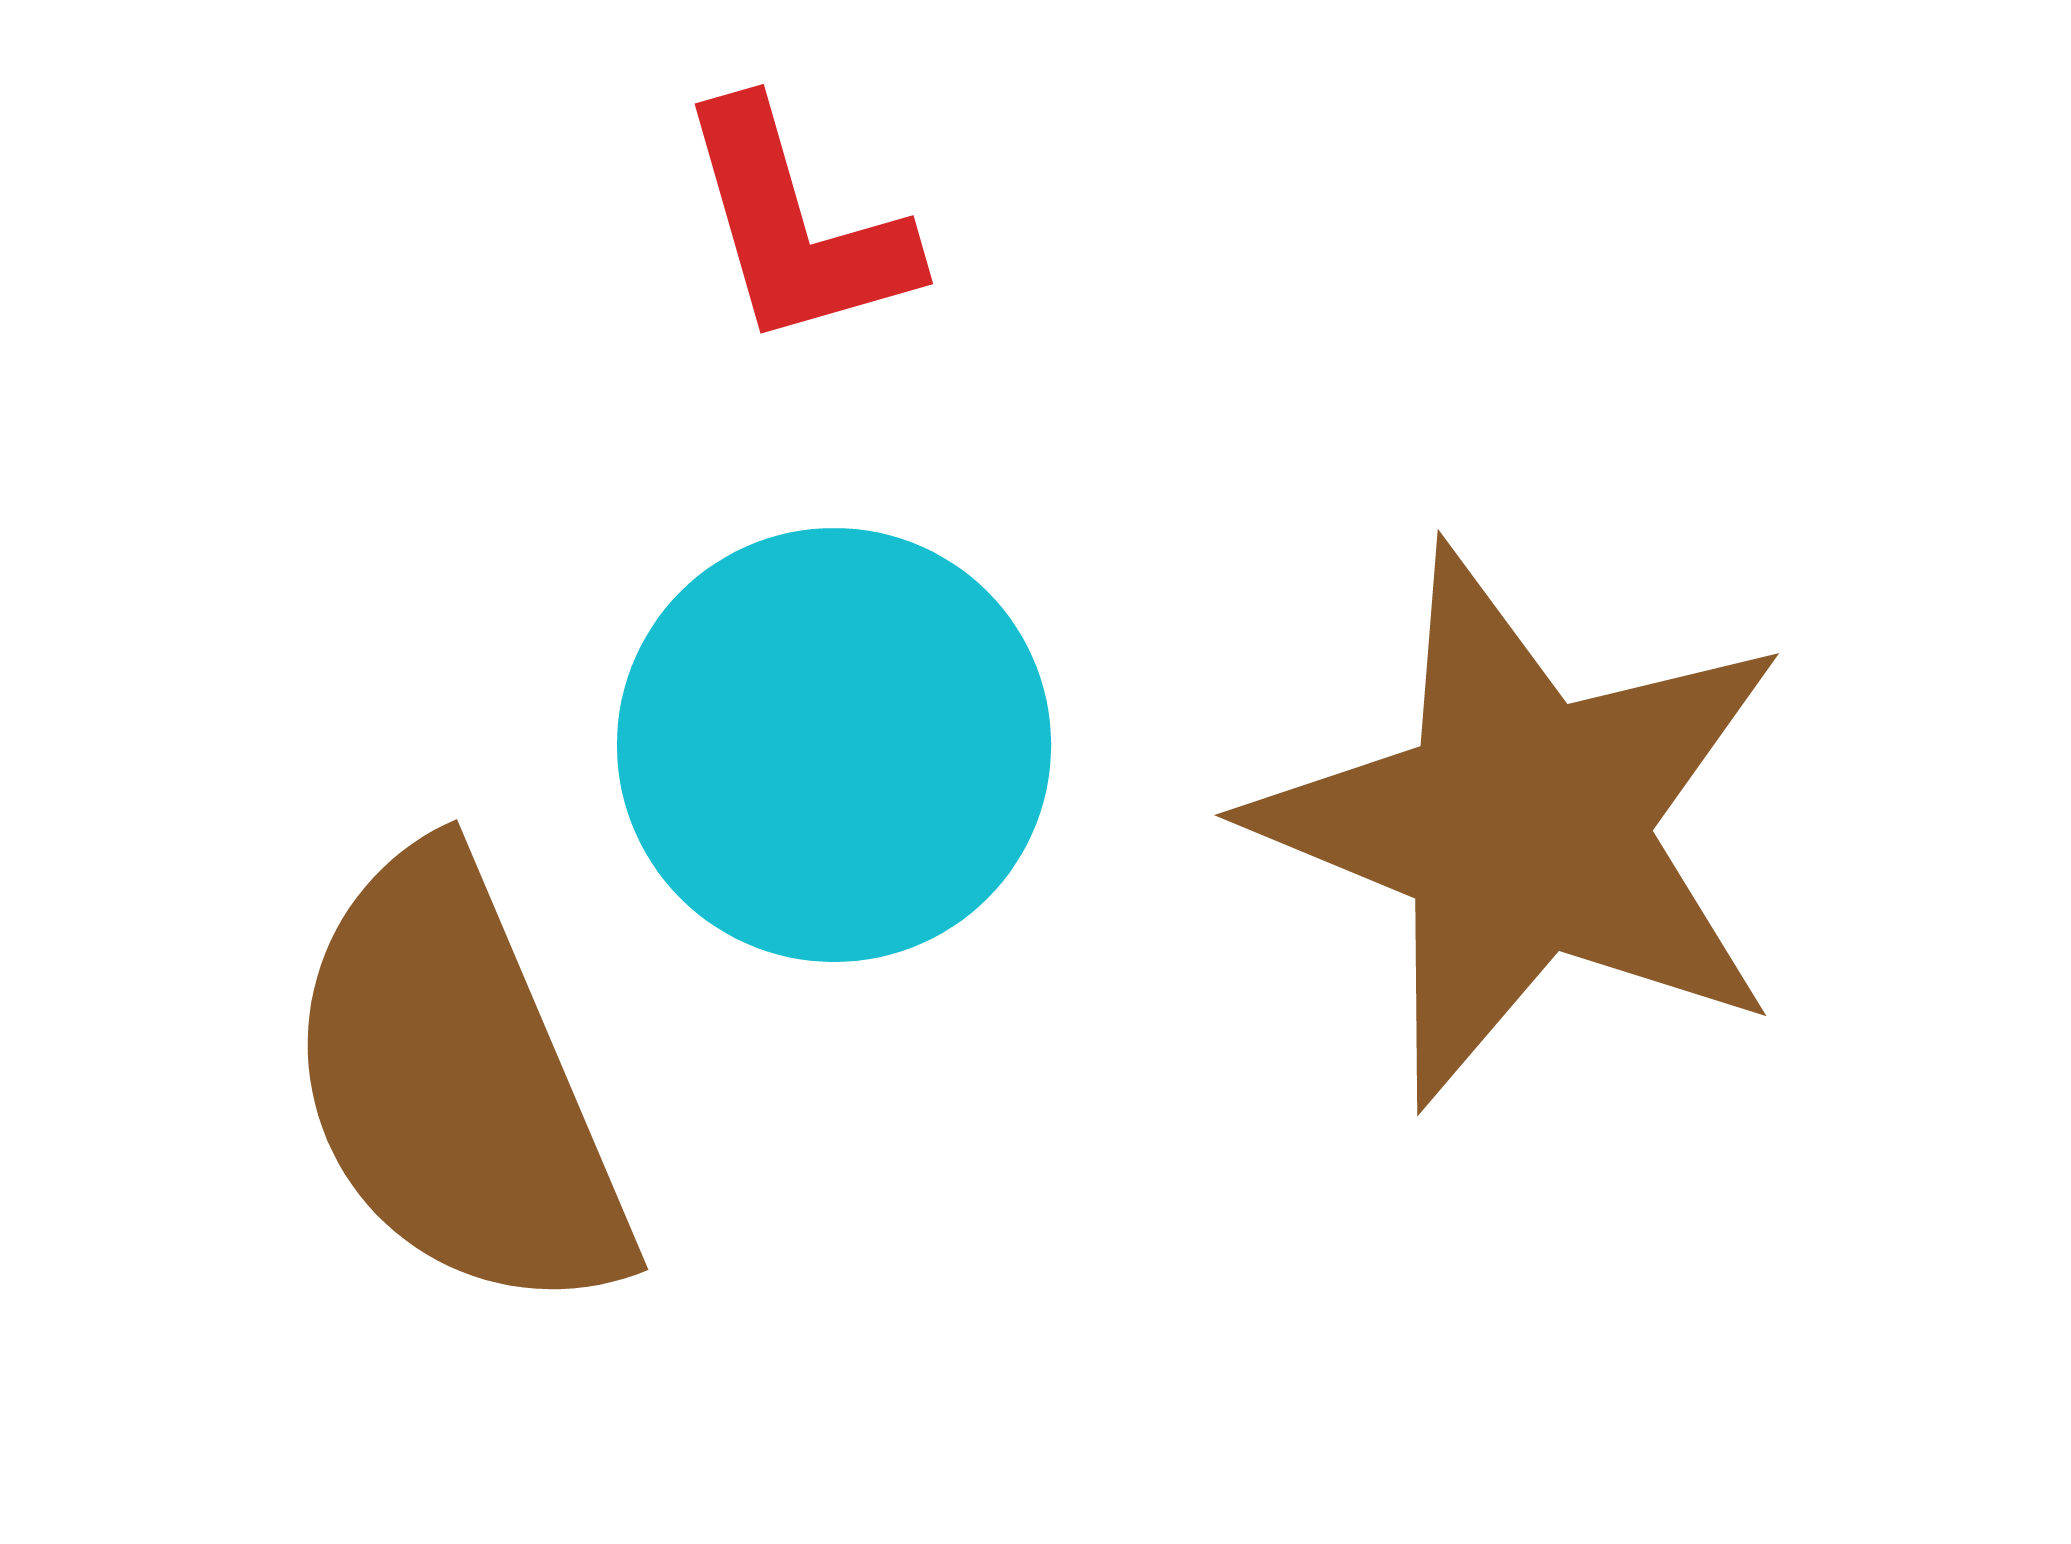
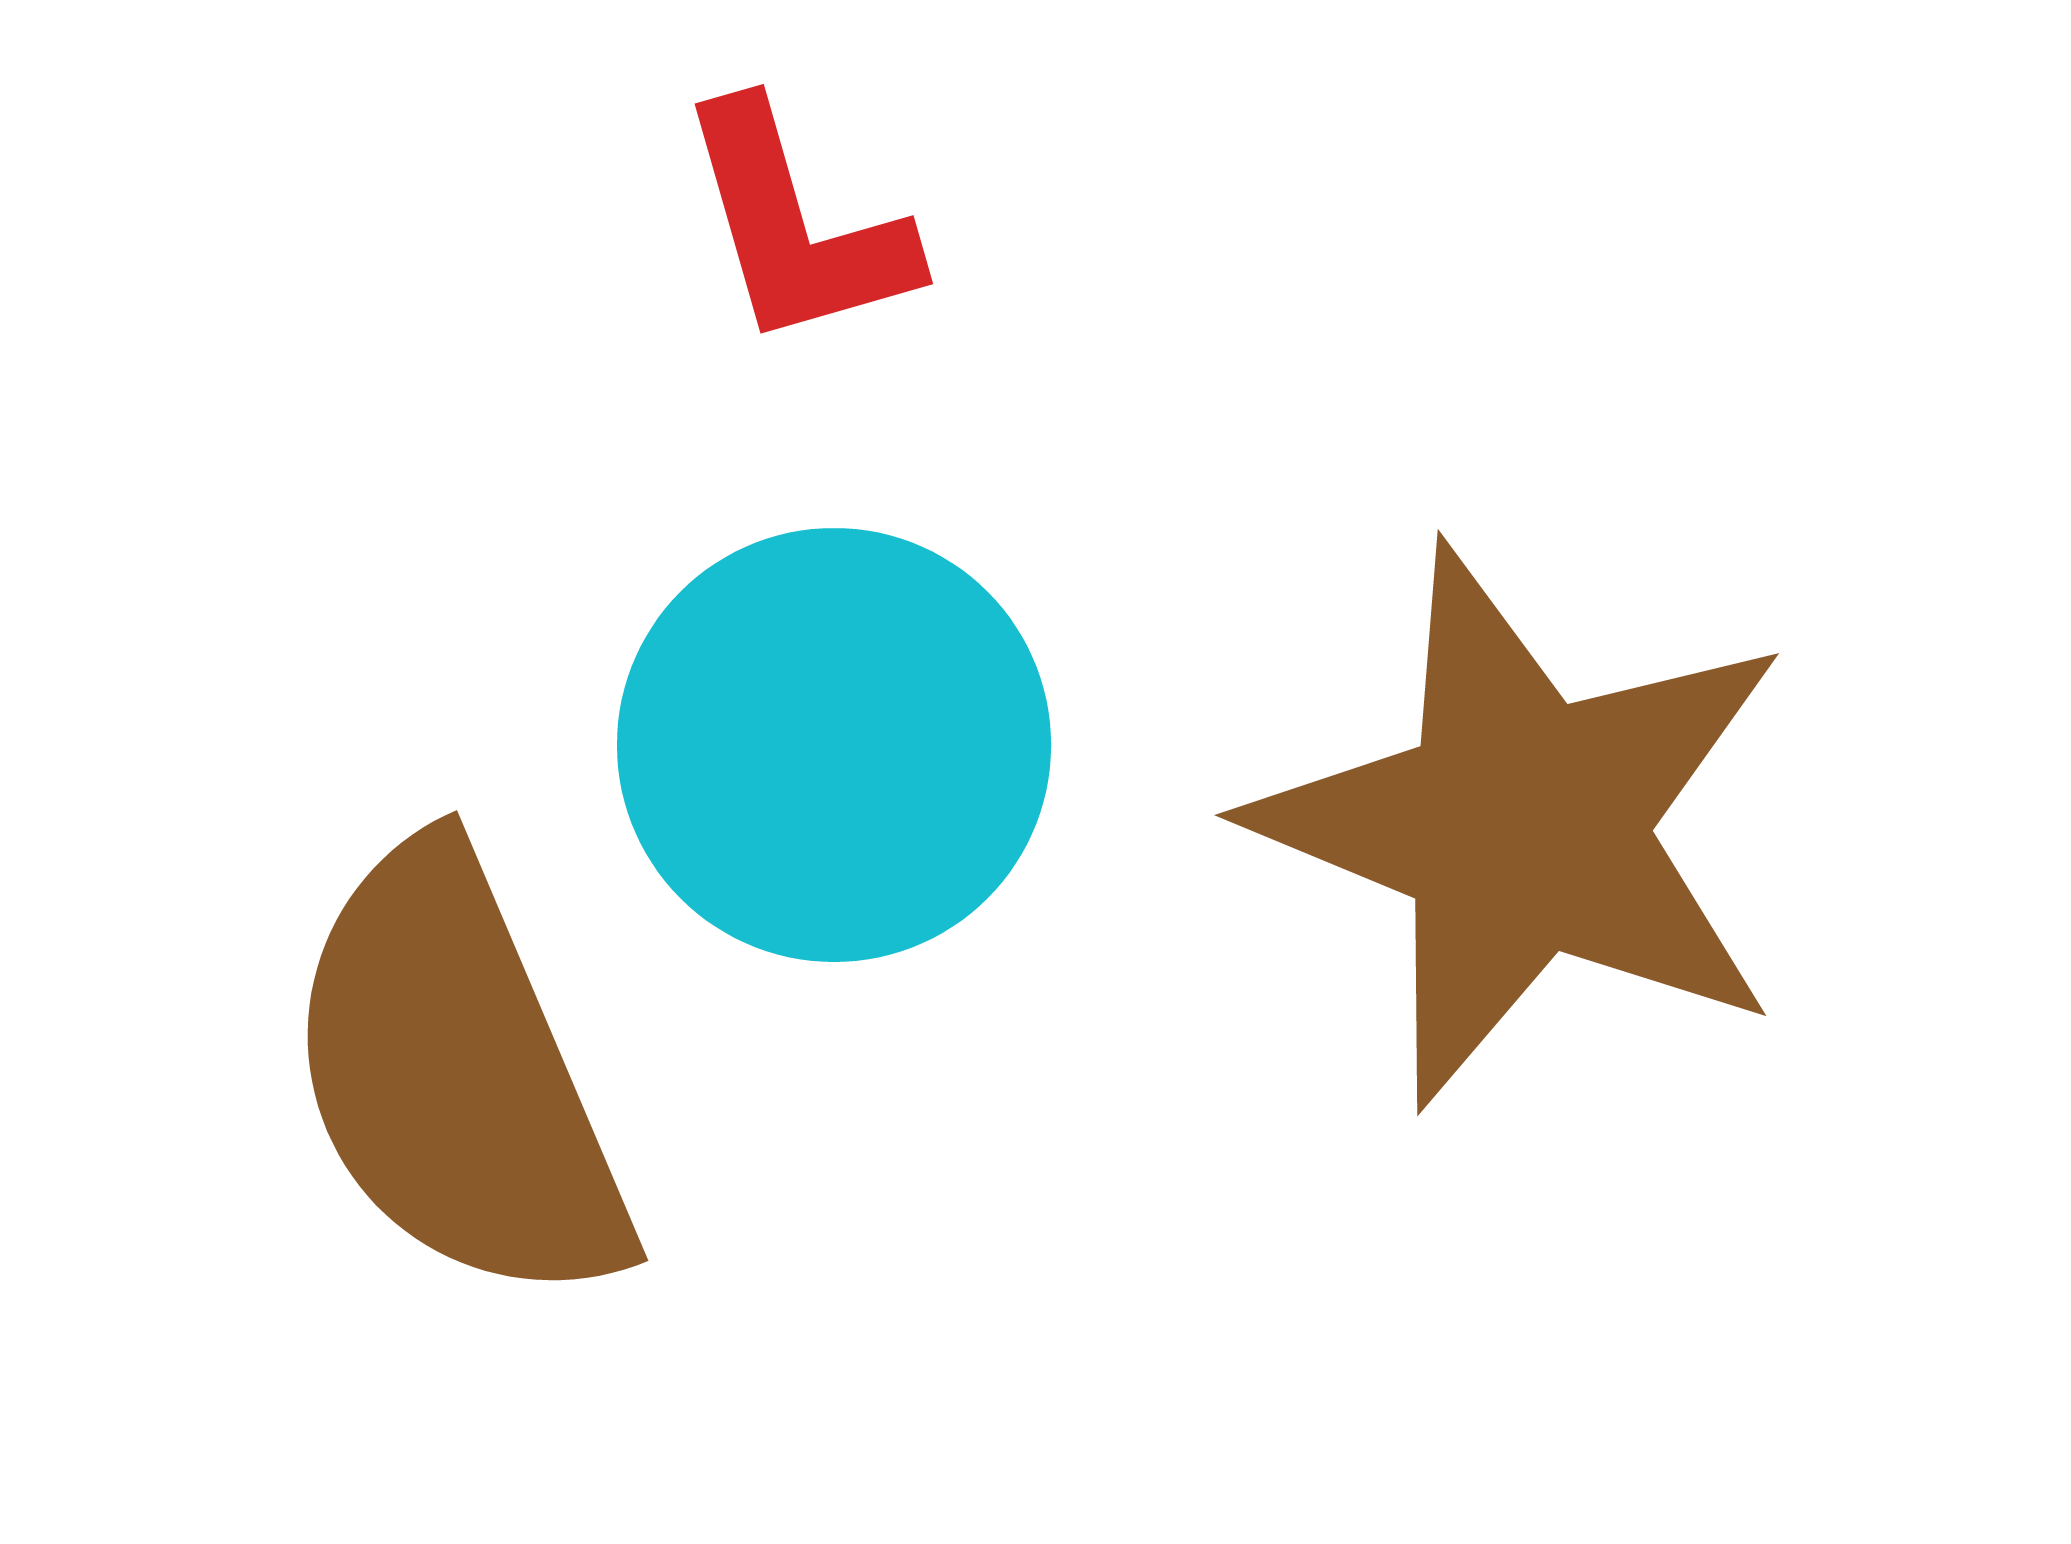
brown semicircle: moved 9 px up
